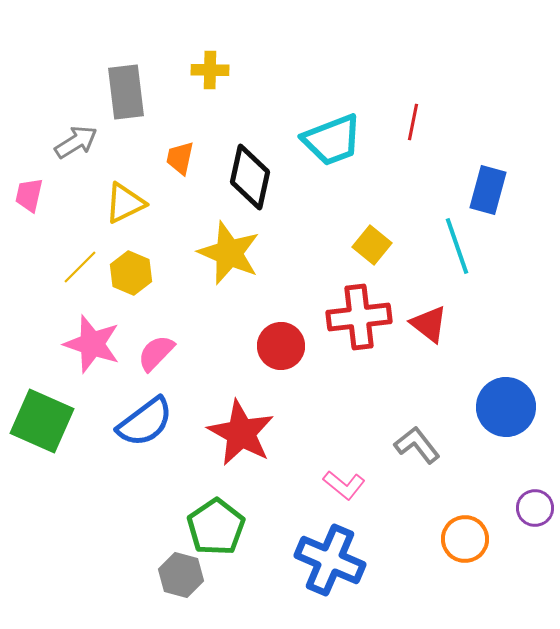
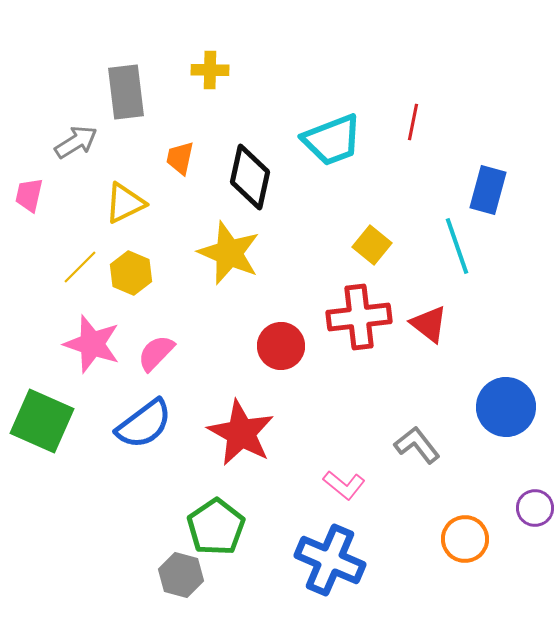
blue semicircle: moved 1 px left, 2 px down
